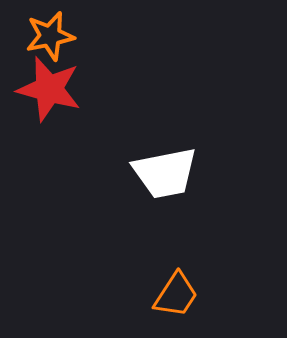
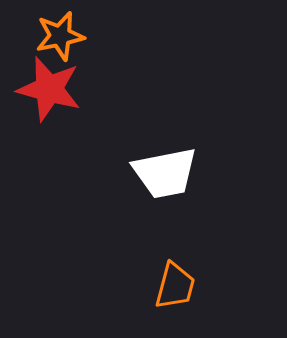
orange star: moved 10 px right
orange trapezoid: moved 1 px left, 9 px up; rotated 18 degrees counterclockwise
